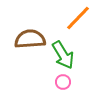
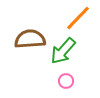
green arrow: moved 4 px up; rotated 72 degrees clockwise
pink circle: moved 3 px right, 1 px up
